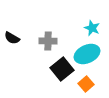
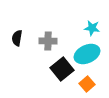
cyan star: rotated 14 degrees counterclockwise
black semicircle: moved 5 px right; rotated 70 degrees clockwise
orange square: moved 1 px right
